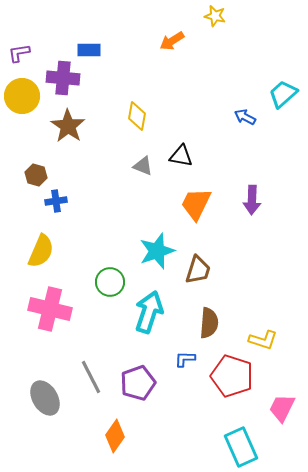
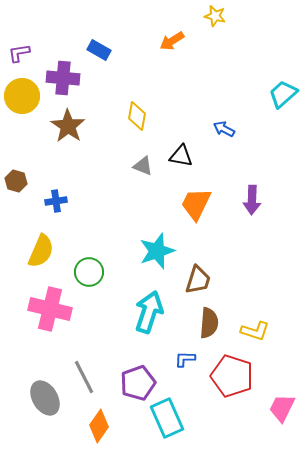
blue rectangle: moved 10 px right; rotated 30 degrees clockwise
blue arrow: moved 21 px left, 12 px down
brown hexagon: moved 20 px left, 6 px down
brown trapezoid: moved 10 px down
green circle: moved 21 px left, 10 px up
yellow L-shape: moved 8 px left, 9 px up
gray line: moved 7 px left
orange diamond: moved 16 px left, 10 px up
cyan rectangle: moved 74 px left, 29 px up
